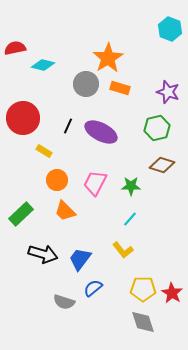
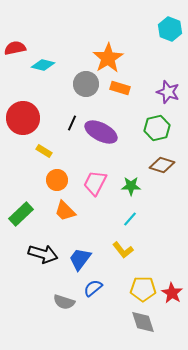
black line: moved 4 px right, 3 px up
